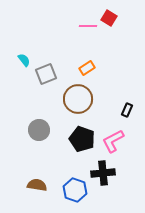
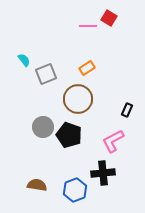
gray circle: moved 4 px right, 3 px up
black pentagon: moved 13 px left, 4 px up
blue hexagon: rotated 20 degrees clockwise
